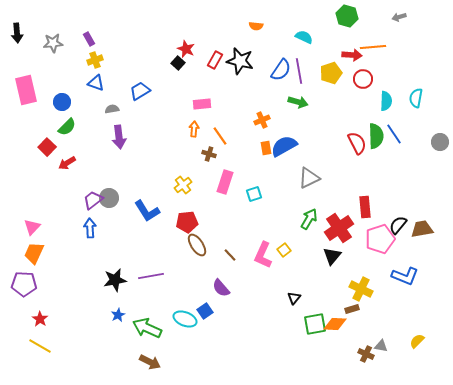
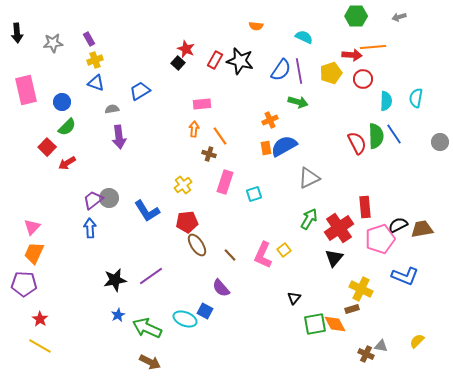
green hexagon at (347, 16): moved 9 px right; rotated 15 degrees counterclockwise
orange cross at (262, 120): moved 8 px right
black semicircle at (398, 225): rotated 24 degrees clockwise
black triangle at (332, 256): moved 2 px right, 2 px down
purple line at (151, 276): rotated 25 degrees counterclockwise
blue square at (205, 311): rotated 28 degrees counterclockwise
orange diamond at (335, 324): rotated 60 degrees clockwise
